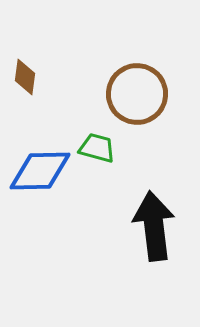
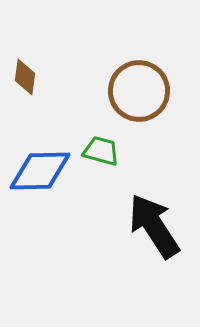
brown circle: moved 2 px right, 3 px up
green trapezoid: moved 4 px right, 3 px down
black arrow: rotated 26 degrees counterclockwise
